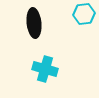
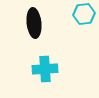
cyan cross: rotated 20 degrees counterclockwise
